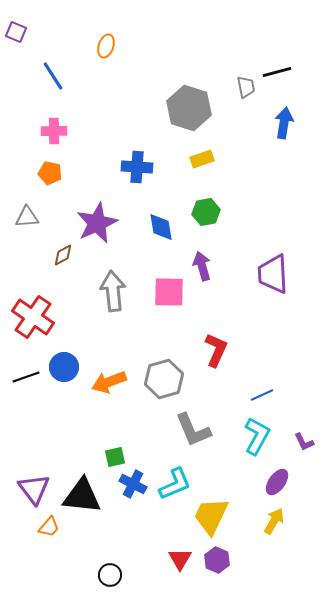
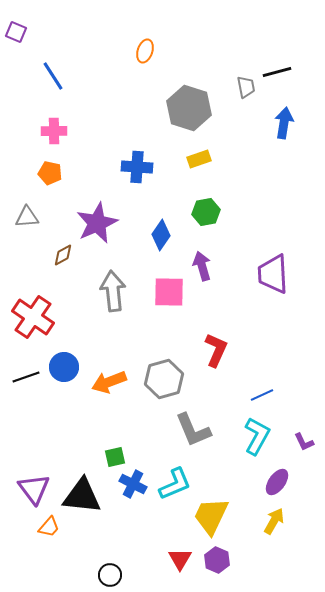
orange ellipse at (106, 46): moved 39 px right, 5 px down
yellow rectangle at (202, 159): moved 3 px left
blue diamond at (161, 227): moved 8 px down; rotated 44 degrees clockwise
